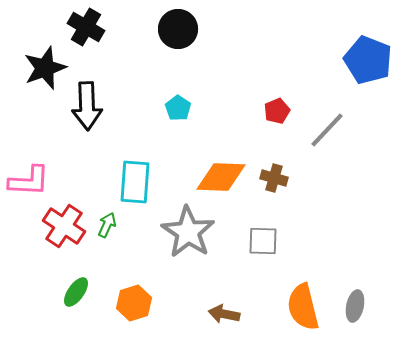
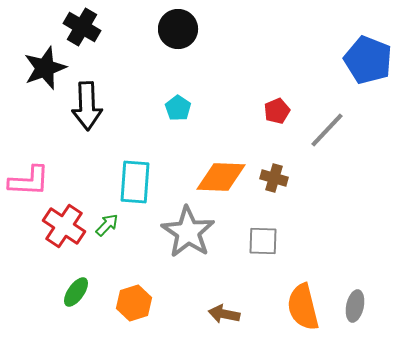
black cross: moved 4 px left
green arrow: rotated 20 degrees clockwise
